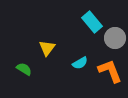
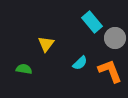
yellow triangle: moved 1 px left, 4 px up
cyan semicircle: rotated 14 degrees counterclockwise
green semicircle: rotated 21 degrees counterclockwise
